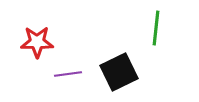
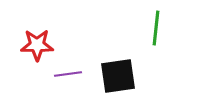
red star: moved 3 px down
black square: moved 1 px left, 4 px down; rotated 18 degrees clockwise
